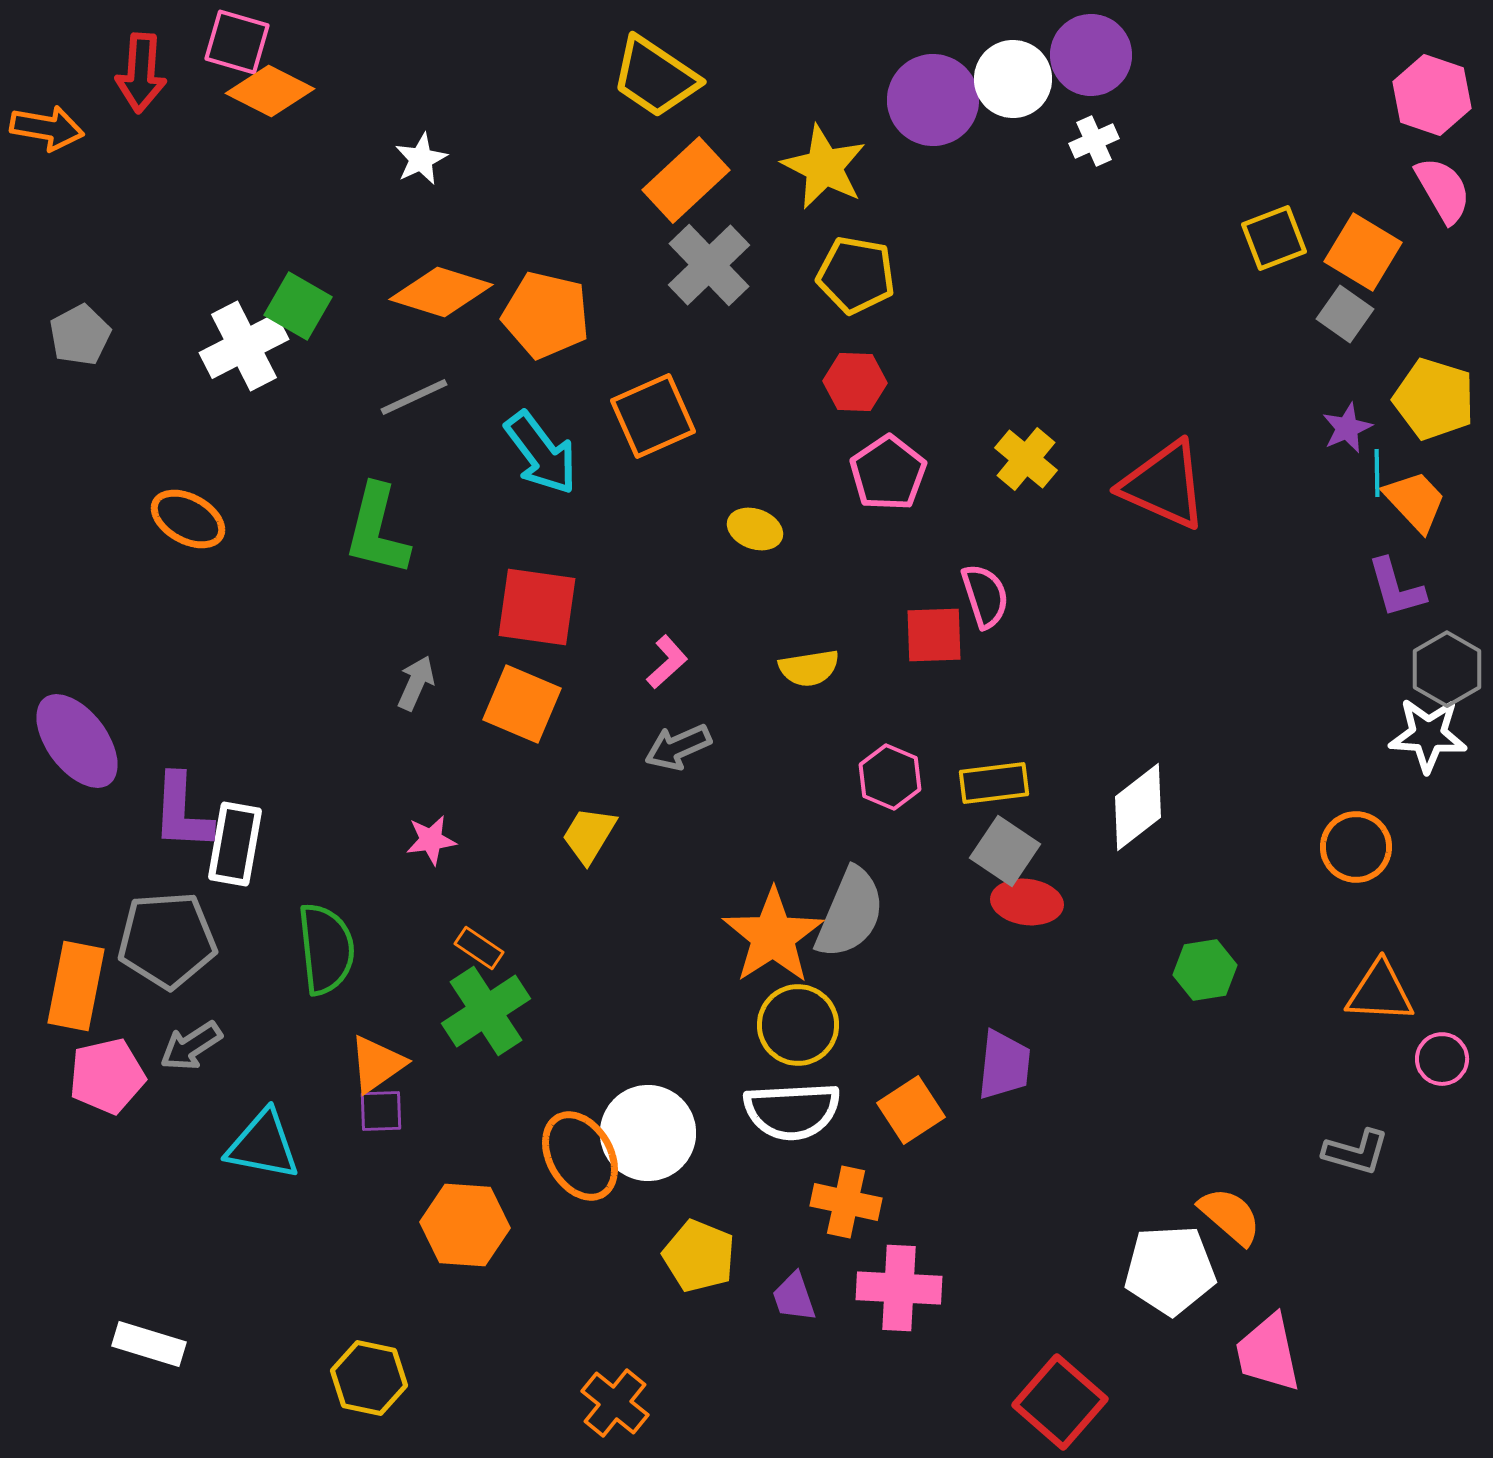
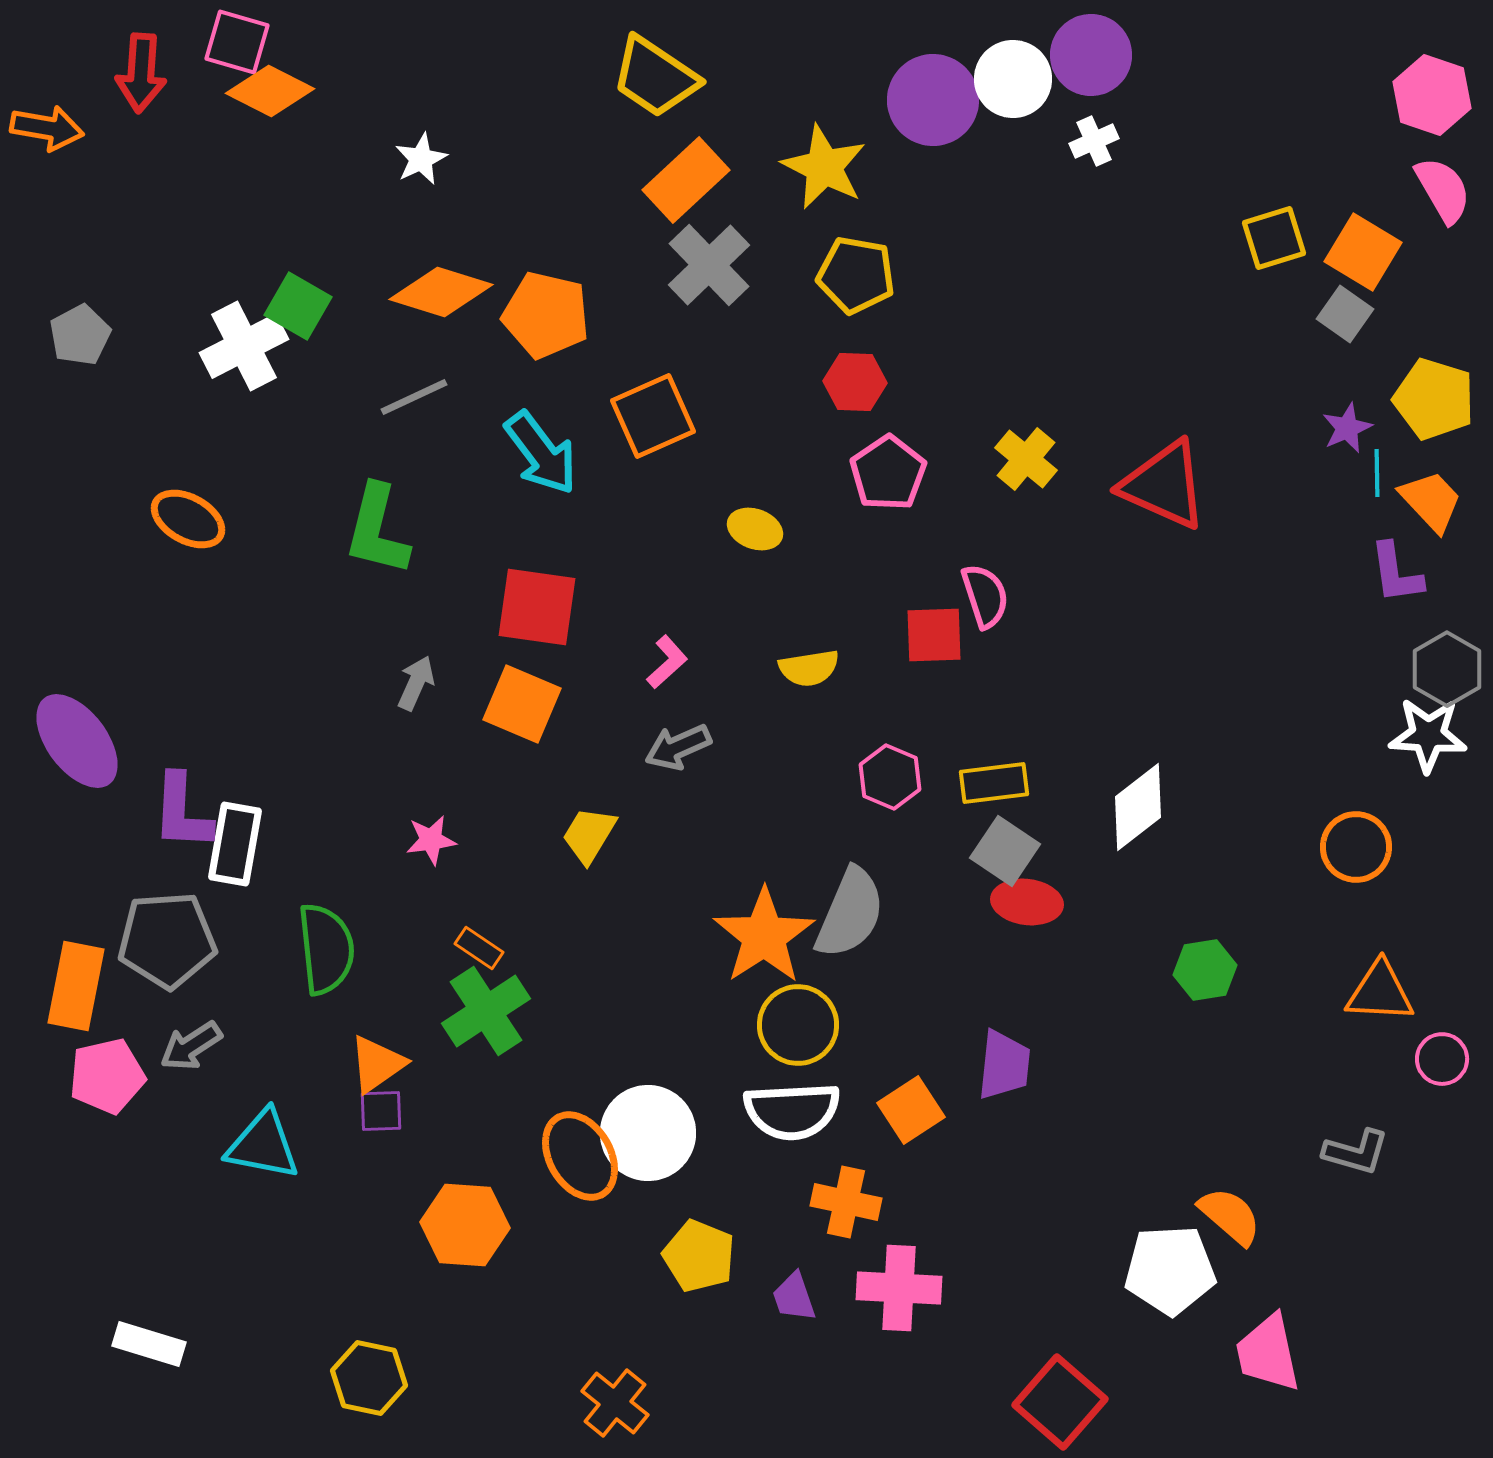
yellow square at (1274, 238): rotated 4 degrees clockwise
orange trapezoid at (1415, 501): moved 16 px right
purple L-shape at (1396, 588): moved 15 px up; rotated 8 degrees clockwise
orange star at (773, 936): moved 9 px left
